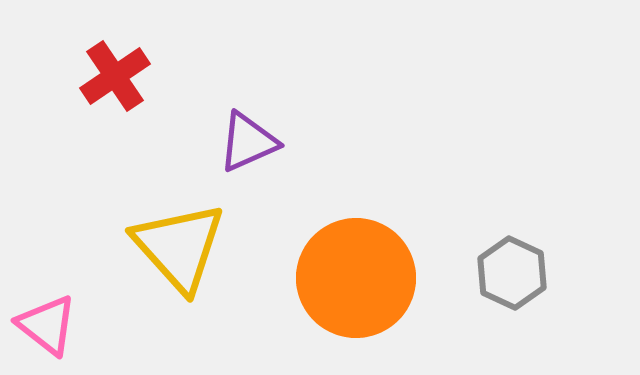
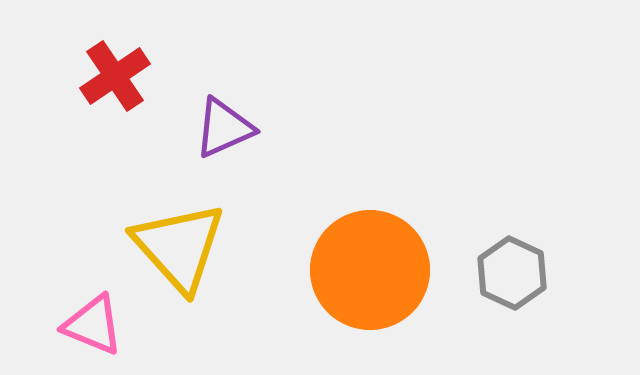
purple triangle: moved 24 px left, 14 px up
orange circle: moved 14 px right, 8 px up
pink triangle: moved 46 px right; rotated 16 degrees counterclockwise
